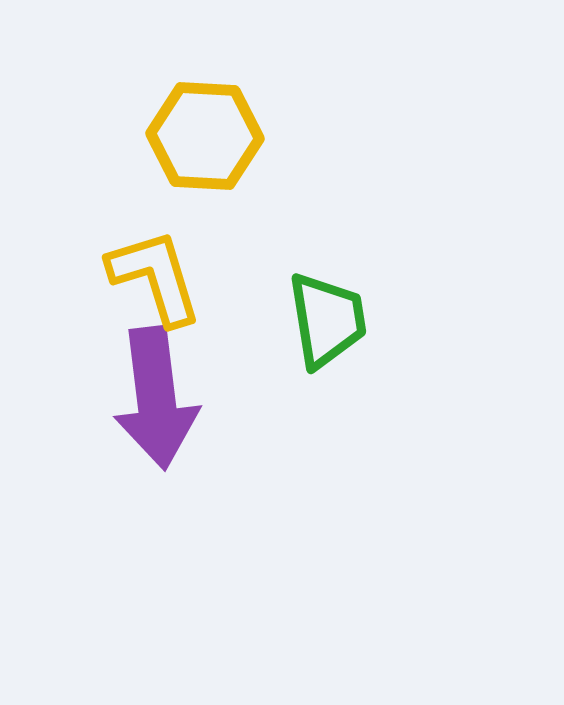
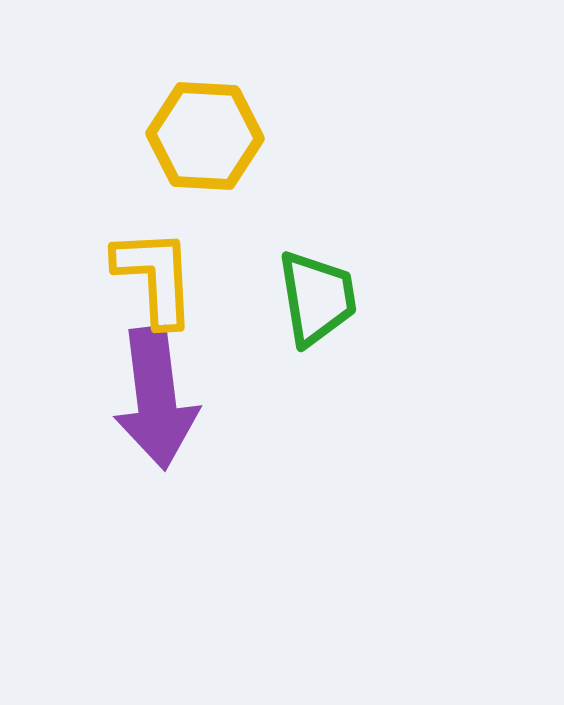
yellow L-shape: rotated 14 degrees clockwise
green trapezoid: moved 10 px left, 22 px up
